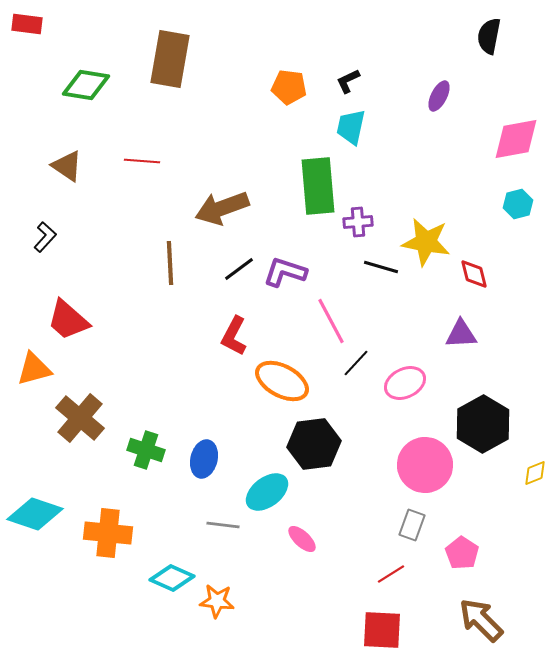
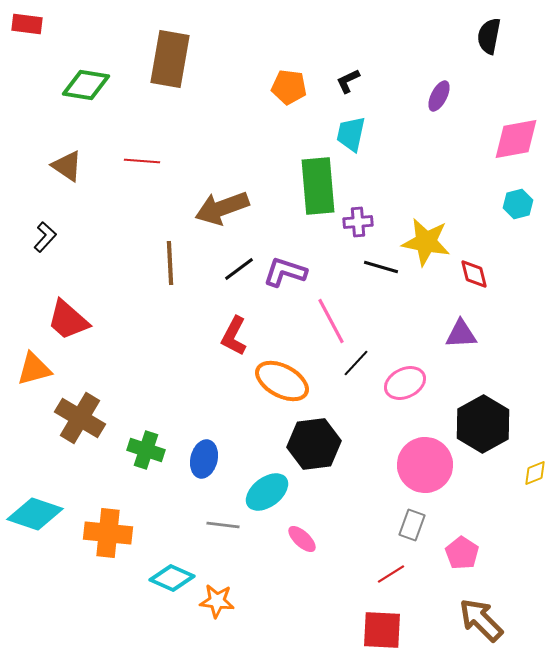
cyan trapezoid at (351, 127): moved 7 px down
brown cross at (80, 418): rotated 9 degrees counterclockwise
